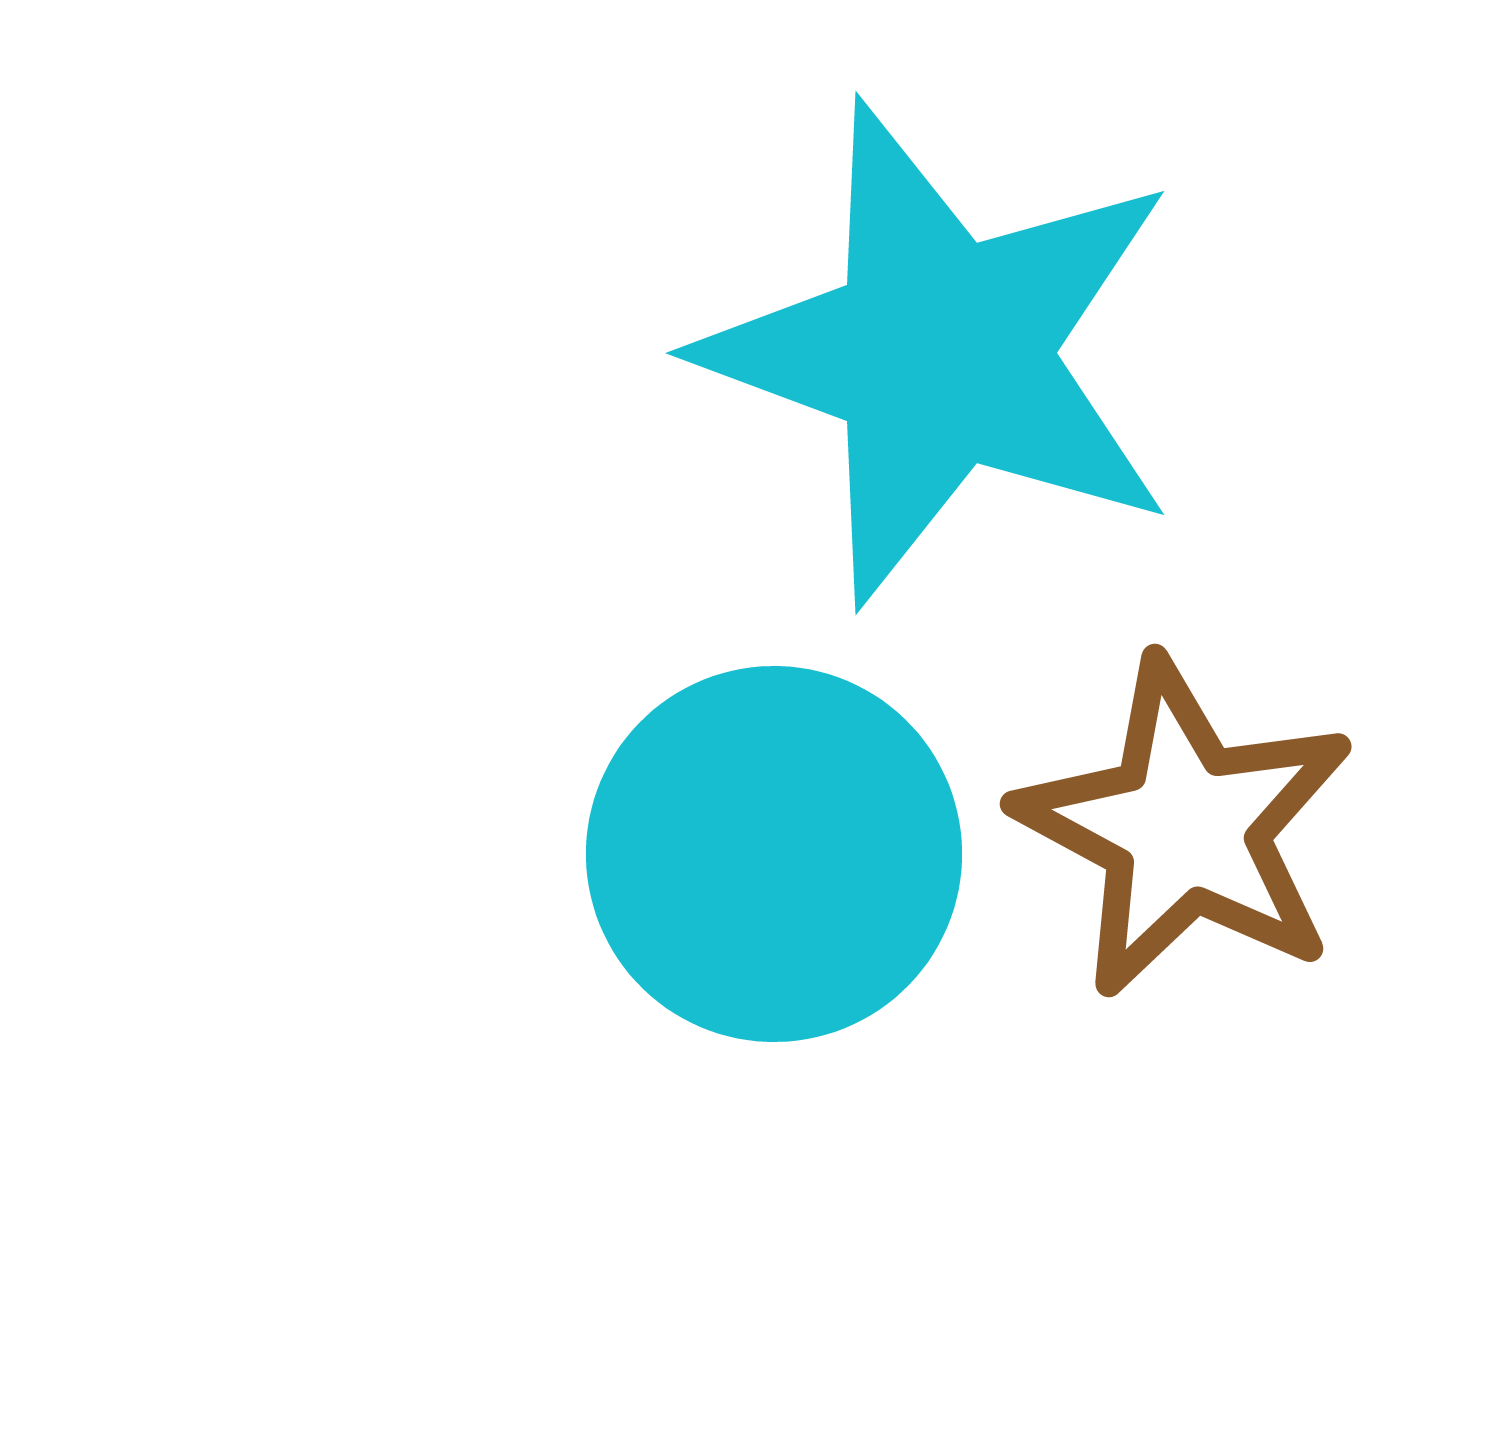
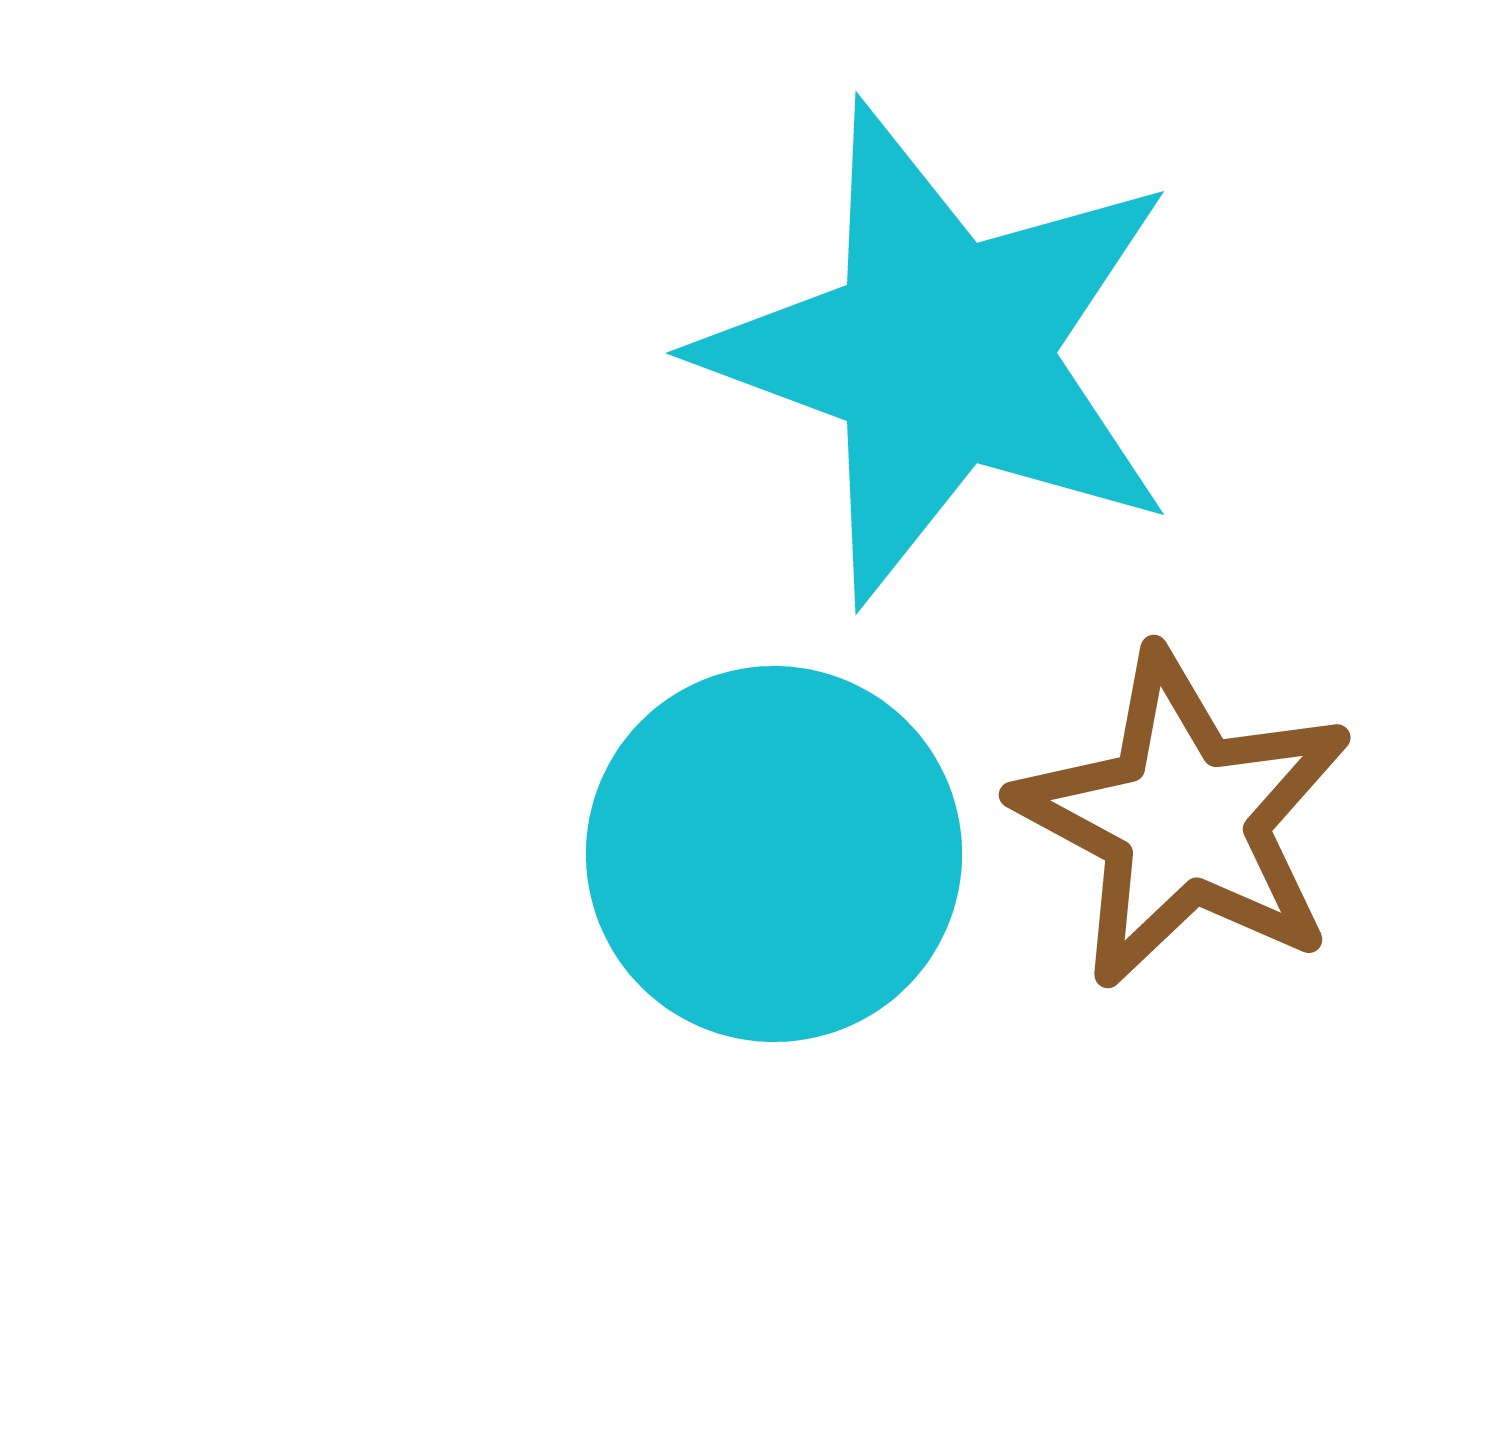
brown star: moved 1 px left, 9 px up
